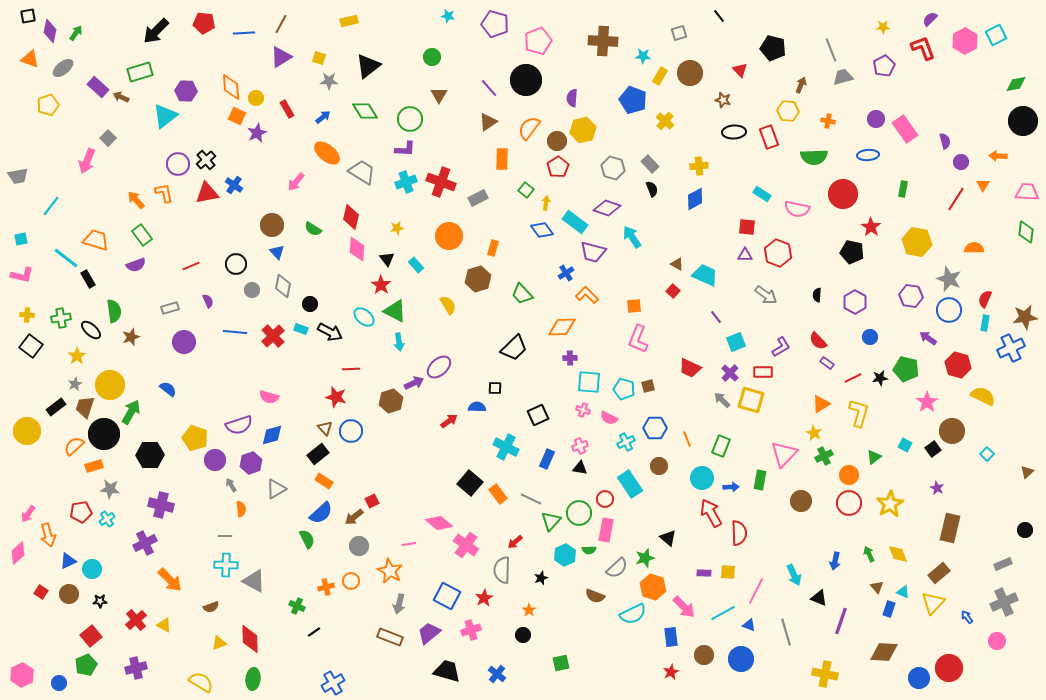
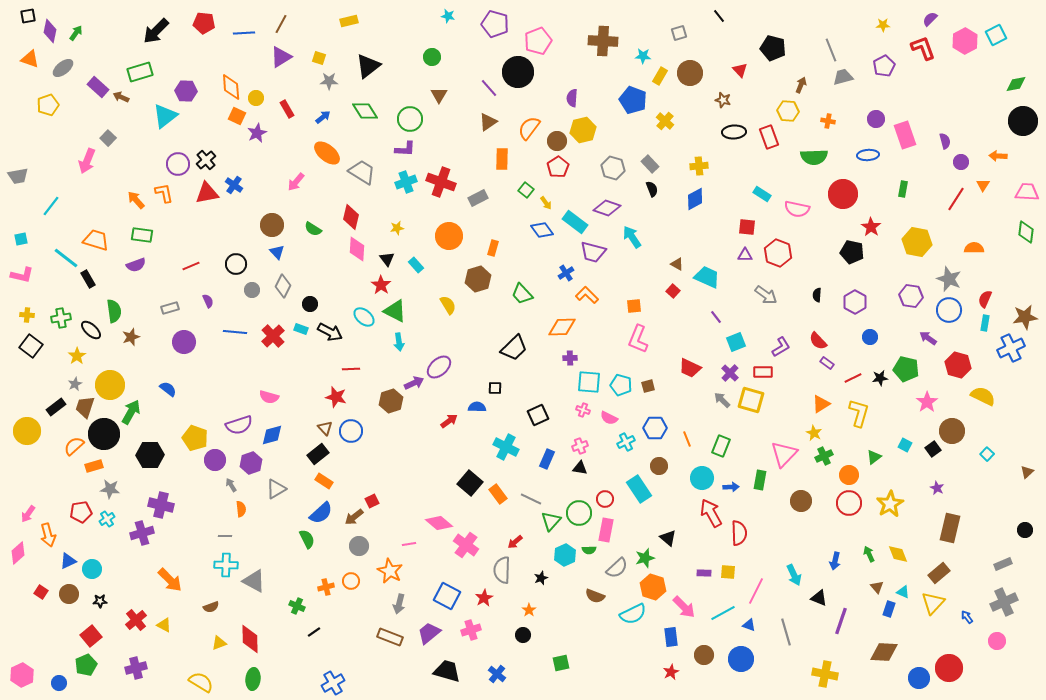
yellow star at (883, 27): moved 2 px up
black circle at (526, 80): moved 8 px left, 8 px up
pink rectangle at (905, 129): moved 6 px down; rotated 16 degrees clockwise
yellow arrow at (546, 203): rotated 136 degrees clockwise
green rectangle at (142, 235): rotated 45 degrees counterclockwise
cyan trapezoid at (705, 275): moved 2 px right, 2 px down
gray diamond at (283, 286): rotated 15 degrees clockwise
cyan pentagon at (624, 389): moved 3 px left, 4 px up
cyan rectangle at (630, 484): moved 9 px right, 5 px down
purple cross at (145, 543): moved 3 px left, 10 px up; rotated 10 degrees clockwise
